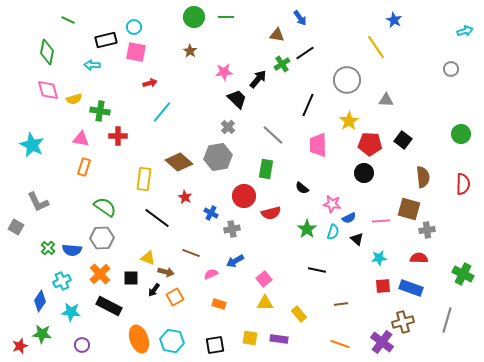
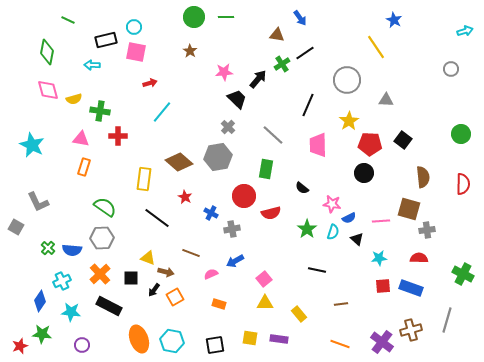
brown cross at (403, 322): moved 8 px right, 8 px down
